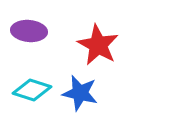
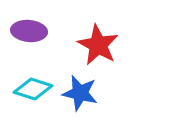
cyan diamond: moved 1 px right, 1 px up
